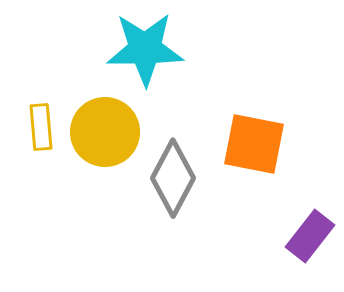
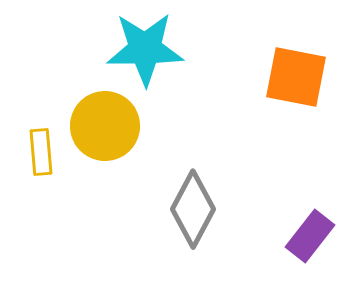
yellow rectangle: moved 25 px down
yellow circle: moved 6 px up
orange square: moved 42 px right, 67 px up
gray diamond: moved 20 px right, 31 px down
